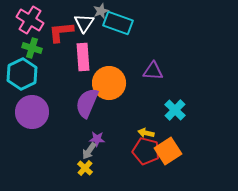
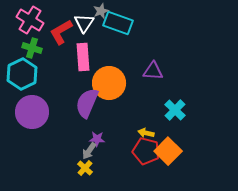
red L-shape: rotated 24 degrees counterclockwise
orange square: rotated 12 degrees counterclockwise
